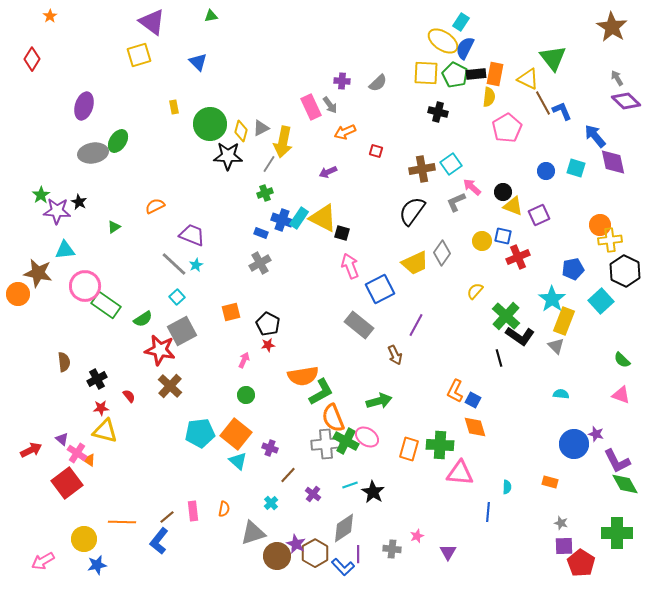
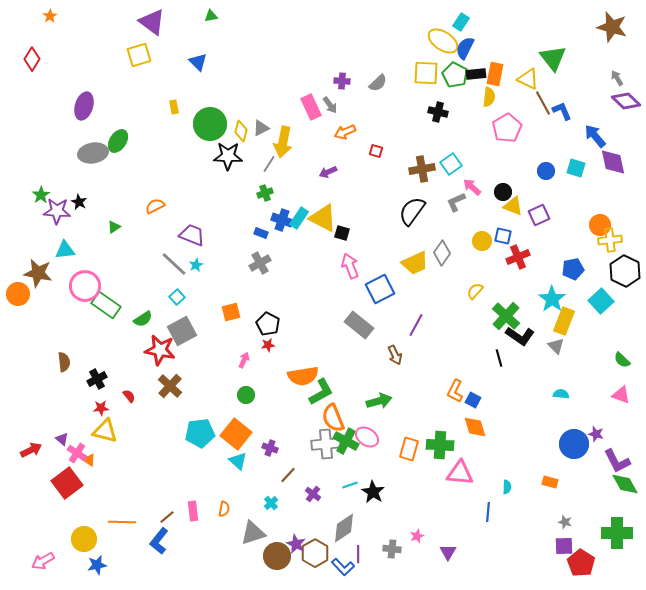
brown star at (612, 27): rotated 16 degrees counterclockwise
gray star at (561, 523): moved 4 px right, 1 px up
